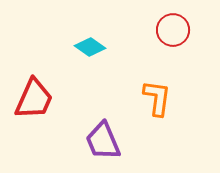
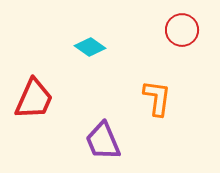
red circle: moved 9 px right
